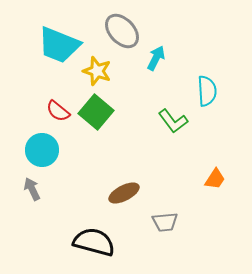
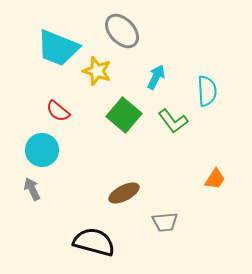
cyan trapezoid: moved 1 px left, 3 px down
cyan arrow: moved 19 px down
green square: moved 28 px right, 3 px down
